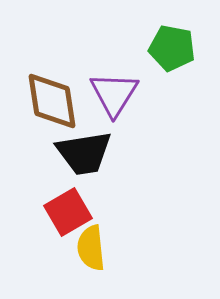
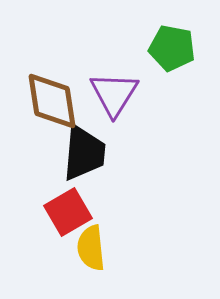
black trapezoid: rotated 76 degrees counterclockwise
